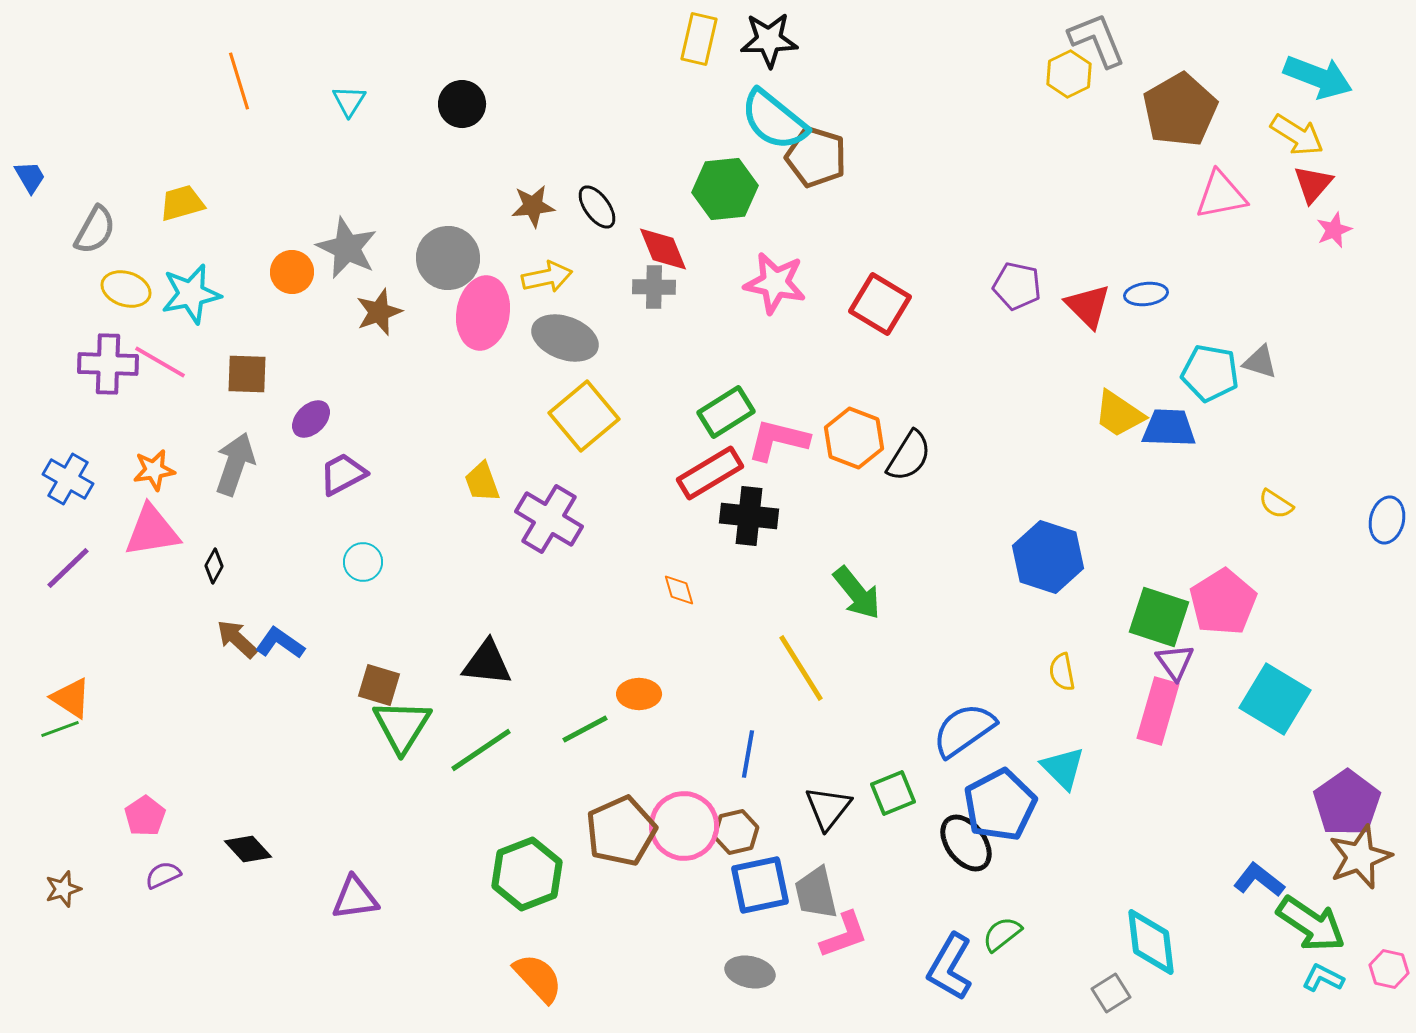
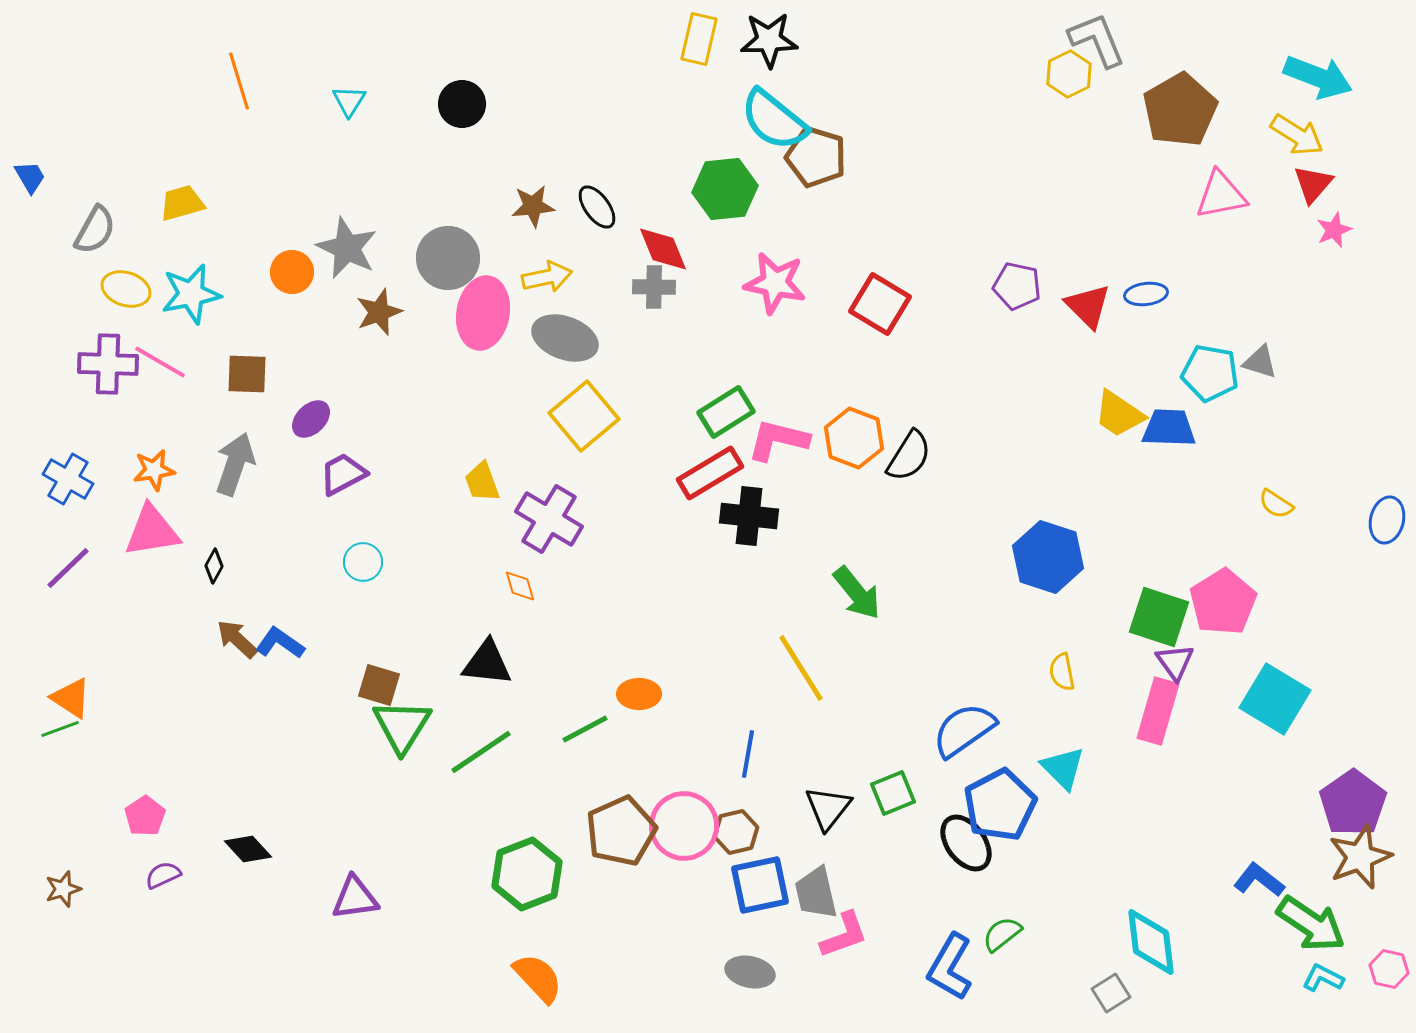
orange diamond at (679, 590): moved 159 px left, 4 px up
green line at (481, 750): moved 2 px down
purple pentagon at (1347, 803): moved 6 px right
